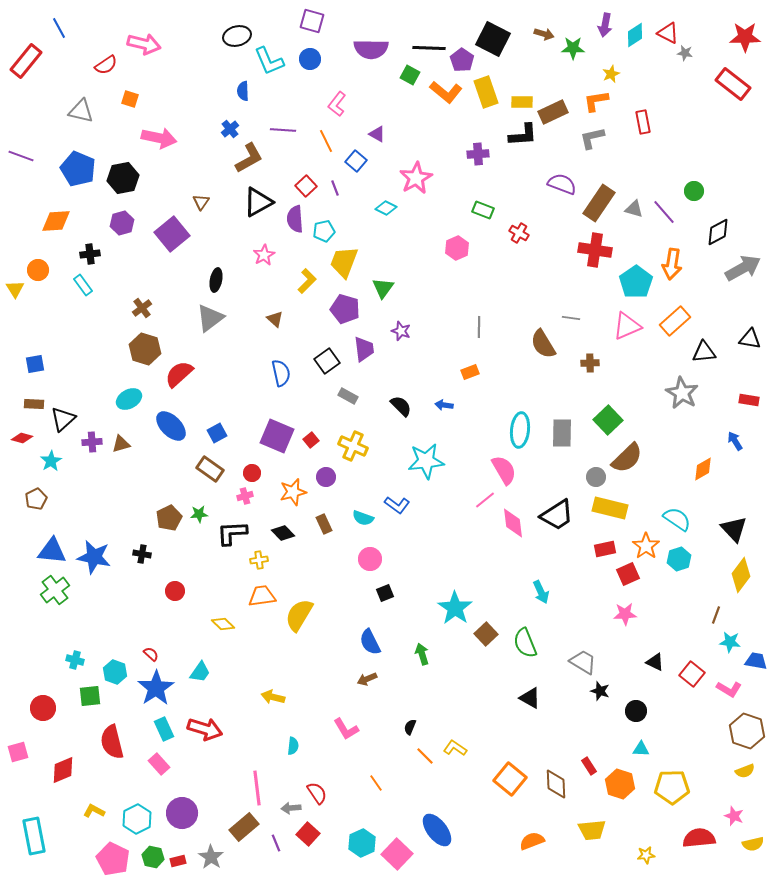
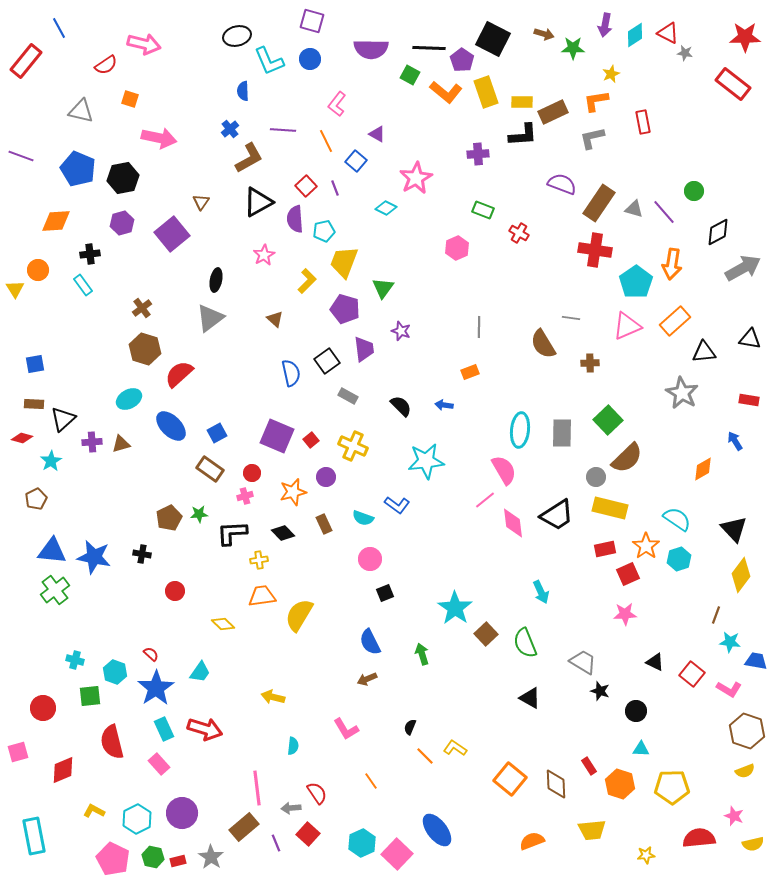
blue semicircle at (281, 373): moved 10 px right
orange line at (376, 783): moved 5 px left, 2 px up
